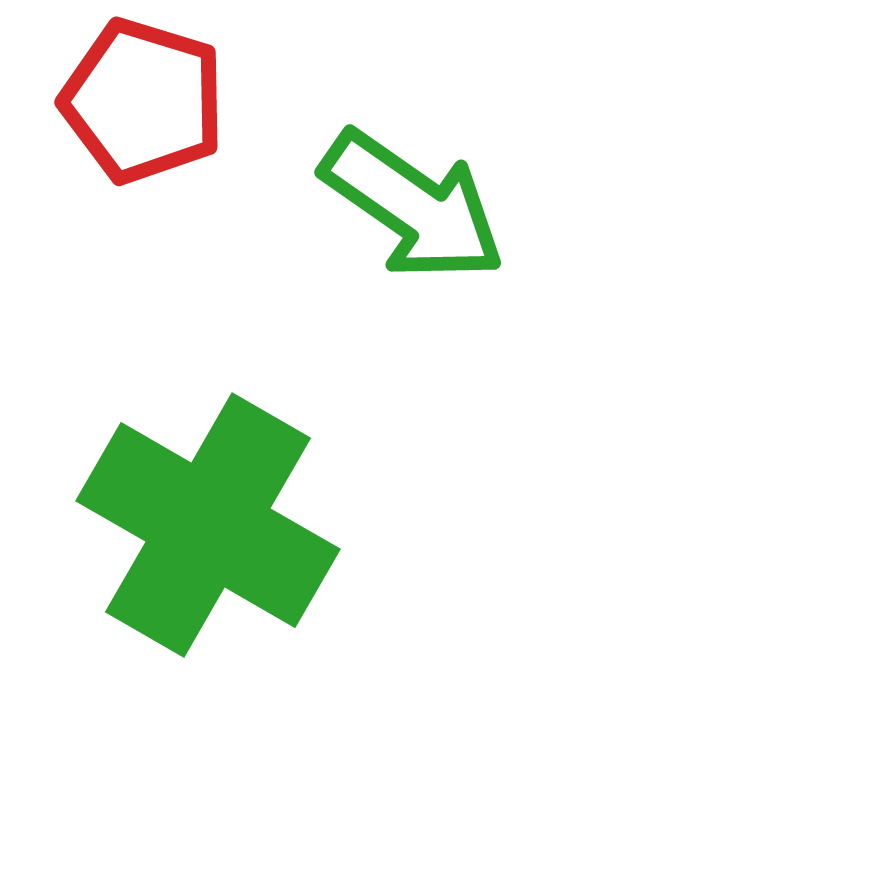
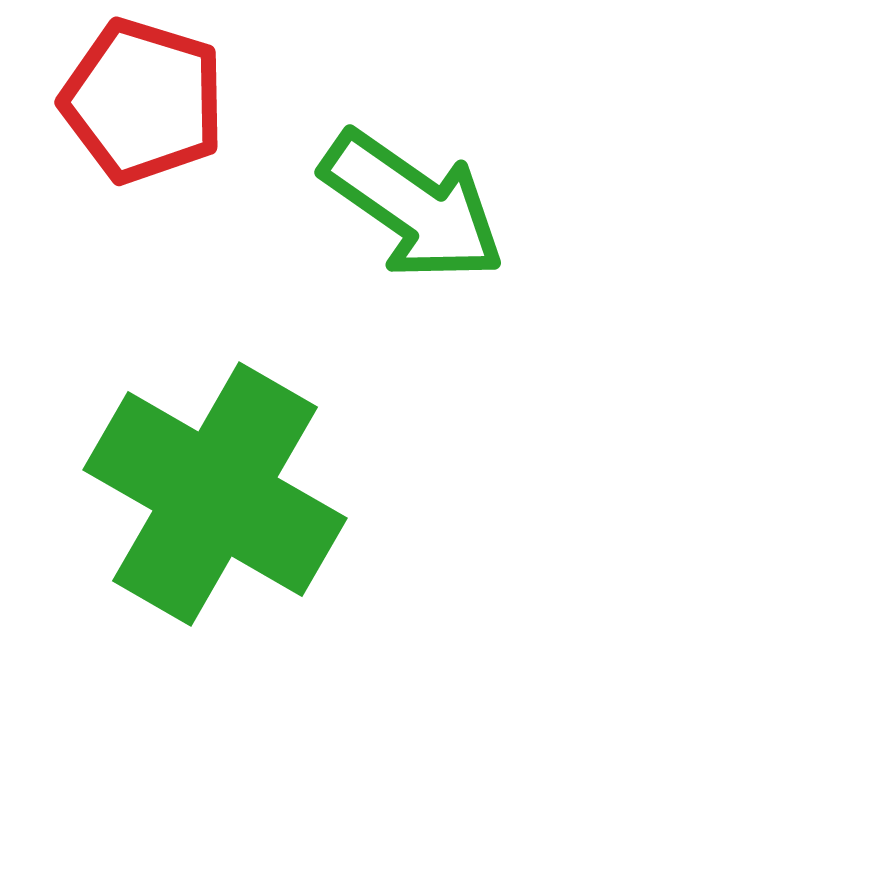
green cross: moved 7 px right, 31 px up
